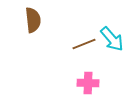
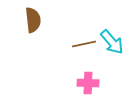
cyan arrow: moved 3 px down
brown line: rotated 10 degrees clockwise
